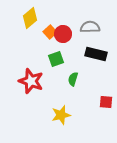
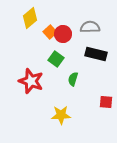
green square: rotated 35 degrees counterclockwise
yellow star: rotated 12 degrees clockwise
